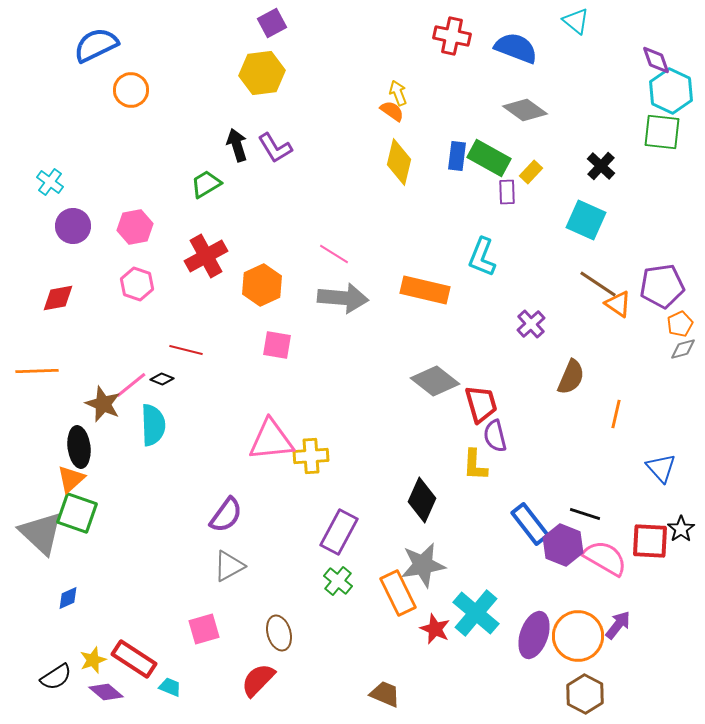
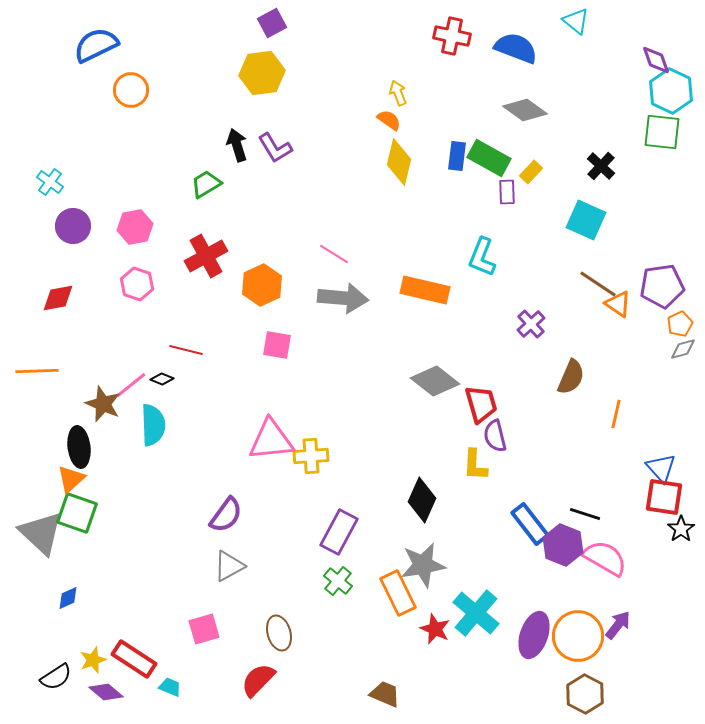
orange semicircle at (392, 111): moved 3 px left, 9 px down
red square at (650, 541): moved 14 px right, 44 px up; rotated 6 degrees clockwise
